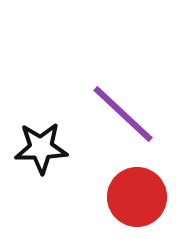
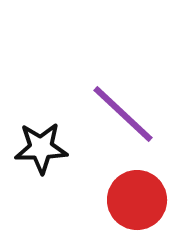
red circle: moved 3 px down
